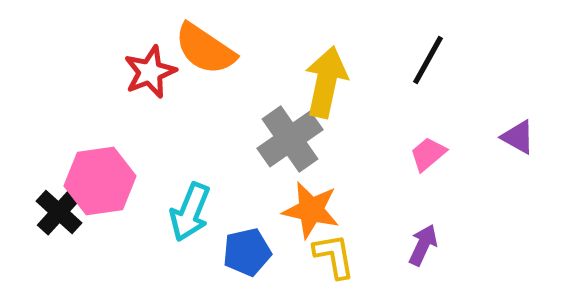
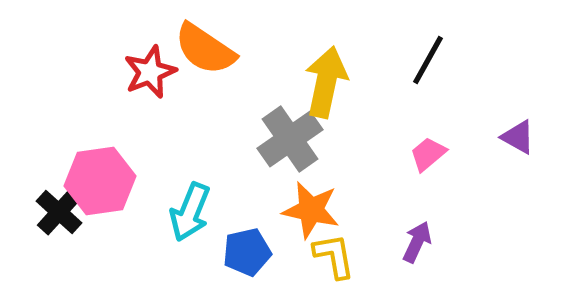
purple arrow: moved 6 px left, 3 px up
